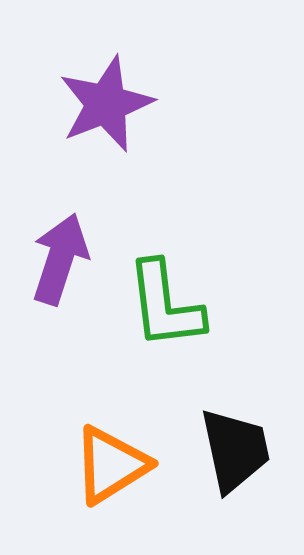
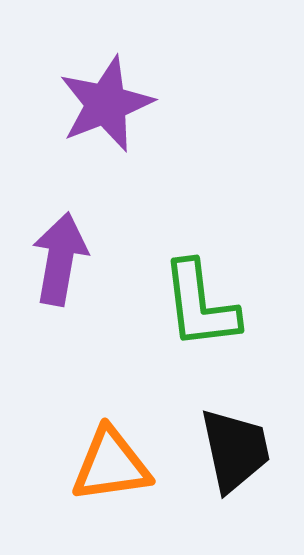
purple arrow: rotated 8 degrees counterclockwise
green L-shape: moved 35 px right
orange triangle: rotated 24 degrees clockwise
